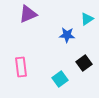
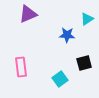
black square: rotated 21 degrees clockwise
